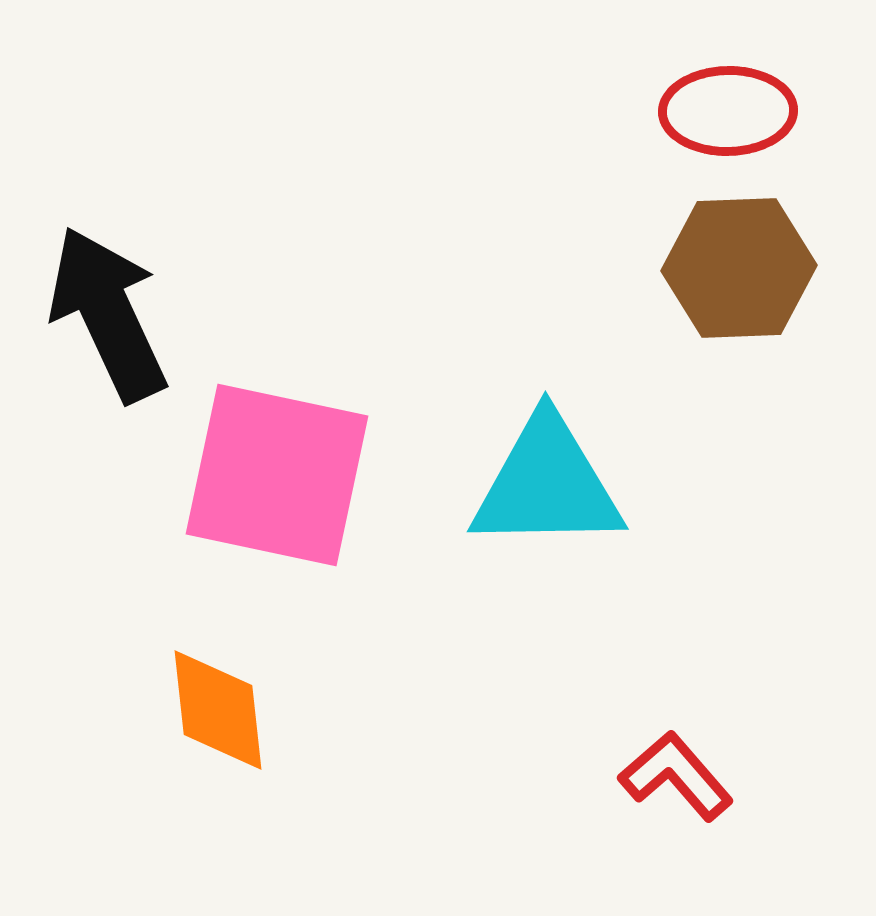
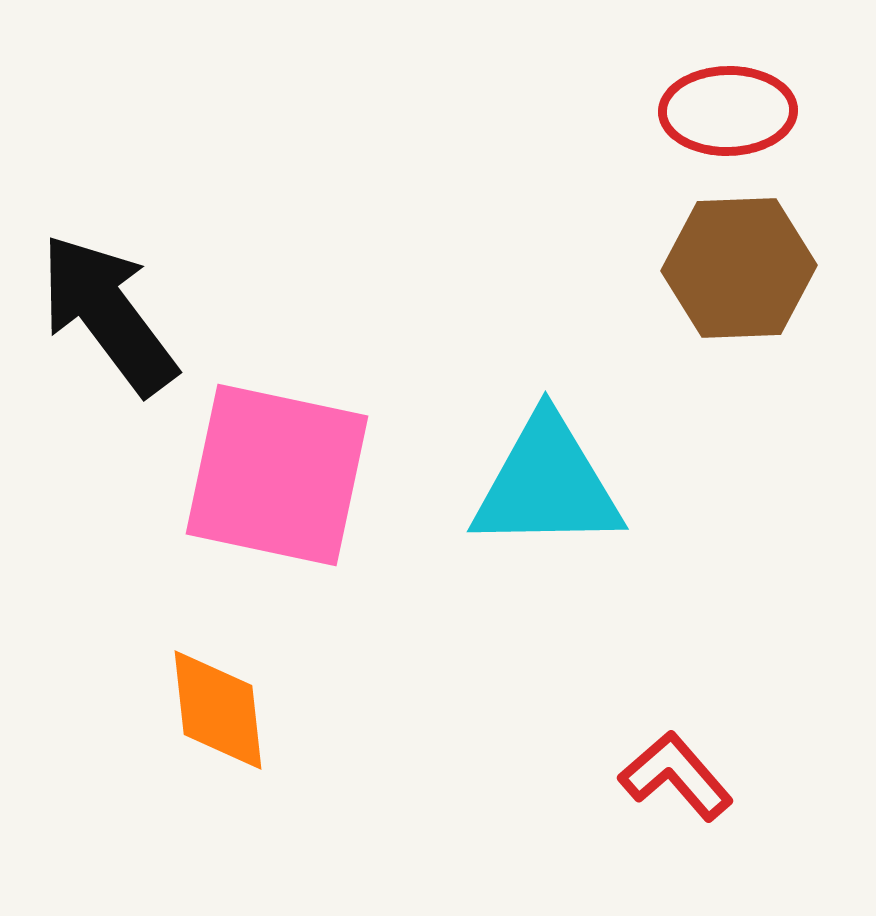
black arrow: rotated 12 degrees counterclockwise
